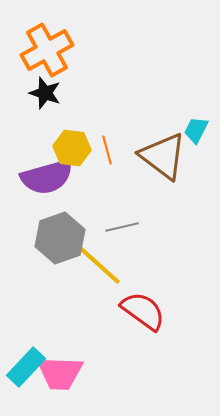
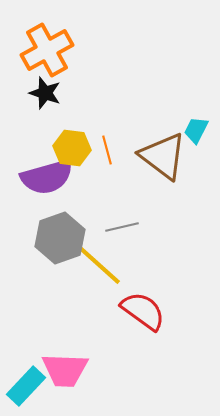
cyan rectangle: moved 19 px down
pink trapezoid: moved 5 px right, 3 px up
